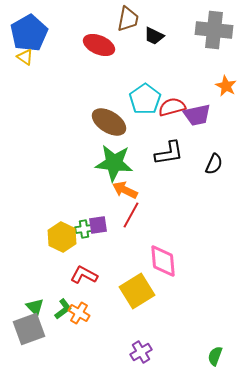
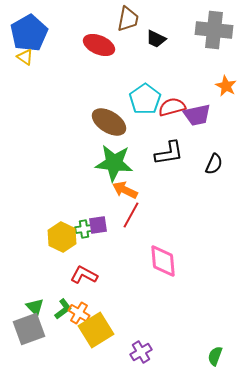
black trapezoid: moved 2 px right, 3 px down
yellow square: moved 41 px left, 39 px down
